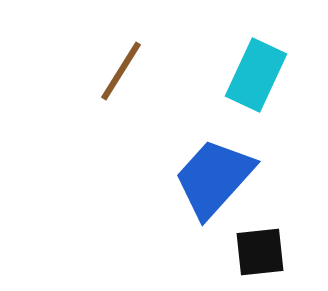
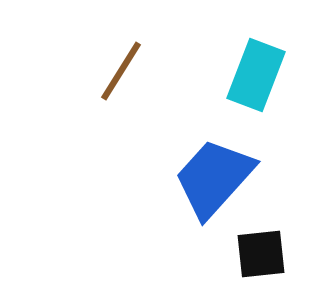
cyan rectangle: rotated 4 degrees counterclockwise
black square: moved 1 px right, 2 px down
